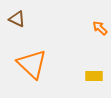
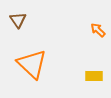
brown triangle: moved 1 px right, 1 px down; rotated 30 degrees clockwise
orange arrow: moved 2 px left, 2 px down
